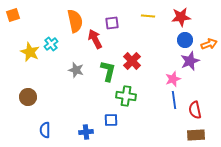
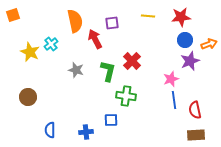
pink star: moved 2 px left
blue semicircle: moved 5 px right
